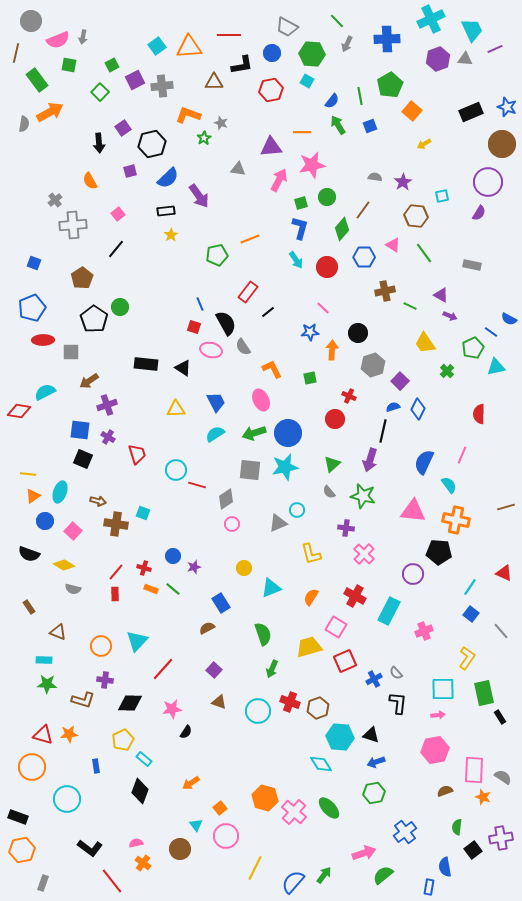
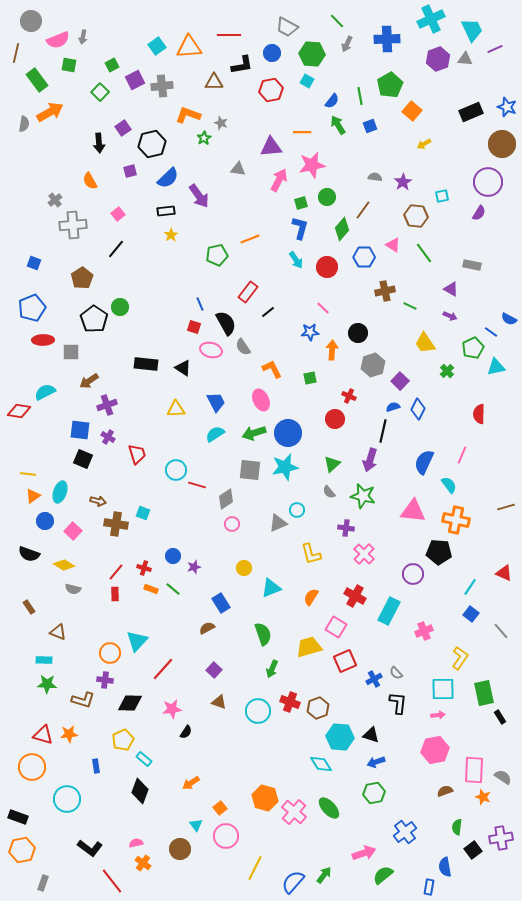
purple triangle at (441, 295): moved 10 px right, 6 px up
orange circle at (101, 646): moved 9 px right, 7 px down
yellow L-shape at (467, 658): moved 7 px left
